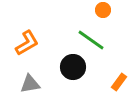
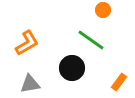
black circle: moved 1 px left, 1 px down
